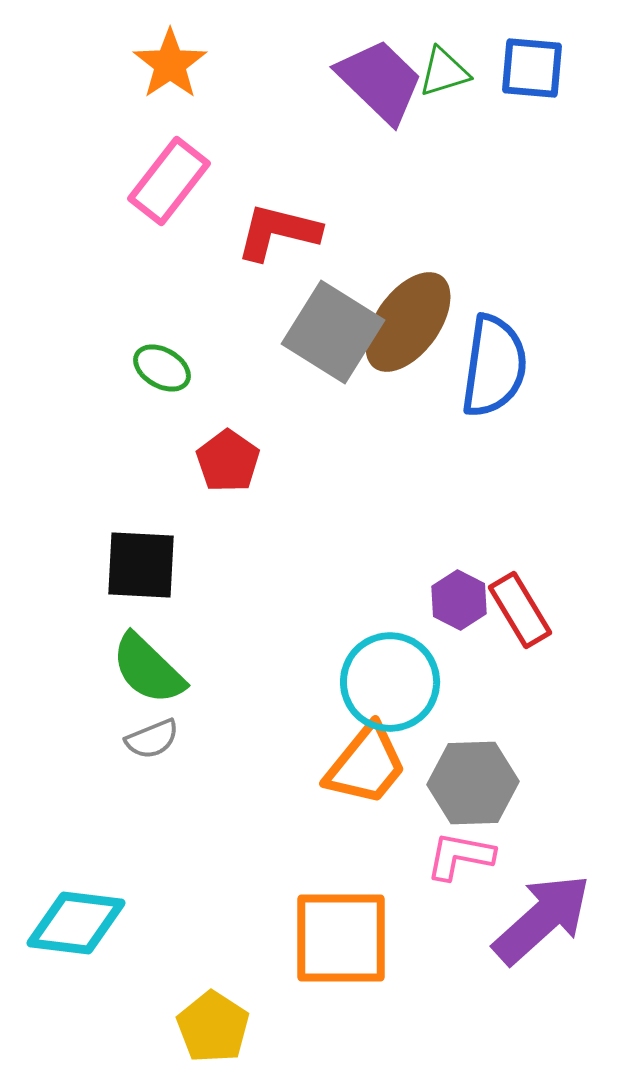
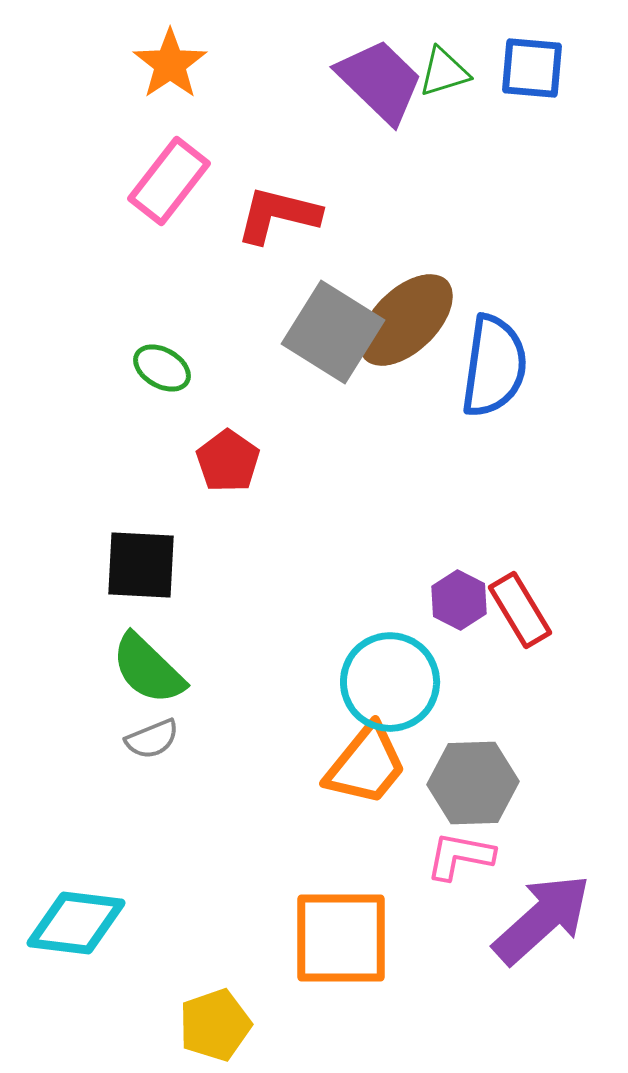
red L-shape: moved 17 px up
brown ellipse: moved 2 px left, 2 px up; rotated 10 degrees clockwise
yellow pentagon: moved 2 px right, 2 px up; rotated 20 degrees clockwise
